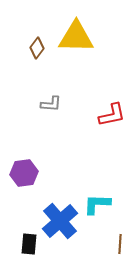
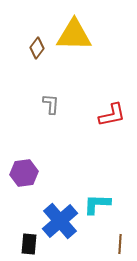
yellow triangle: moved 2 px left, 2 px up
gray L-shape: rotated 90 degrees counterclockwise
